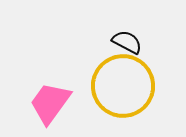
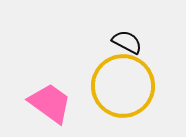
pink trapezoid: rotated 90 degrees clockwise
